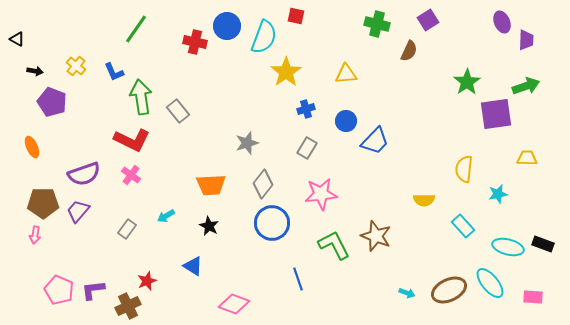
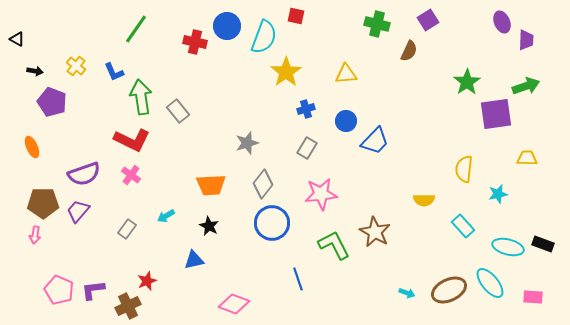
brown star at (376, 236): moved 1 px left, 4 px up; rotated 8 degrees clockwise
blue triangle at (193, 266): moved 1 px right, 6 px up; rotated 45 degrees counterclockwise
